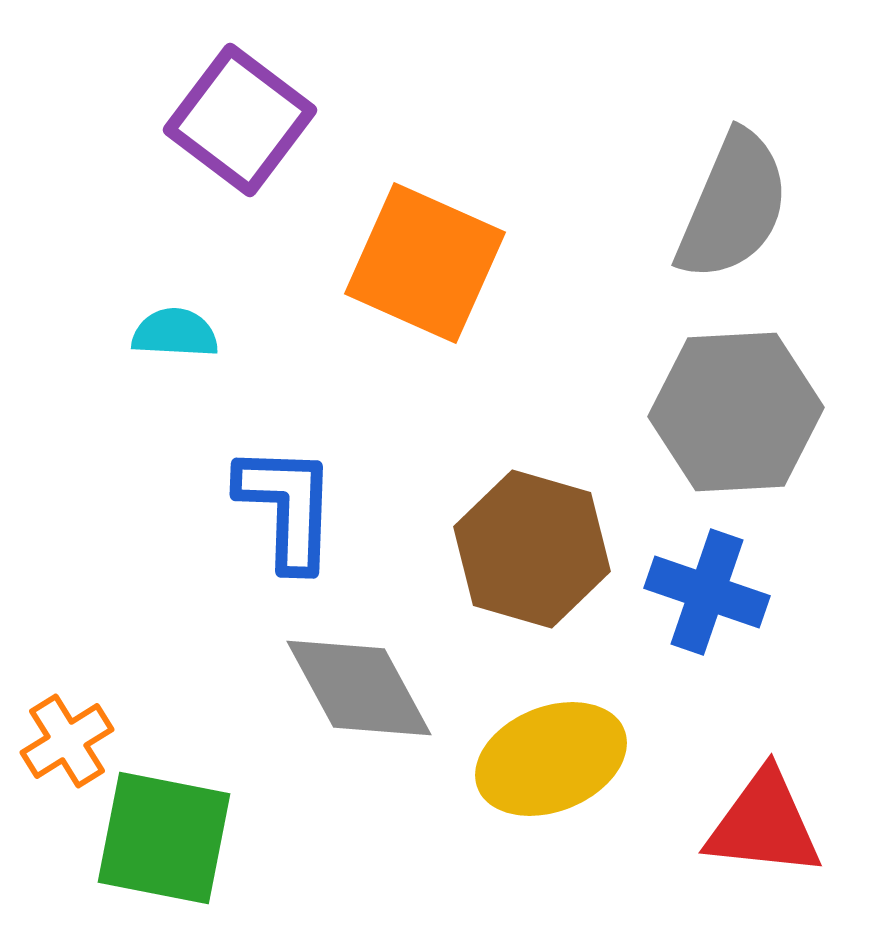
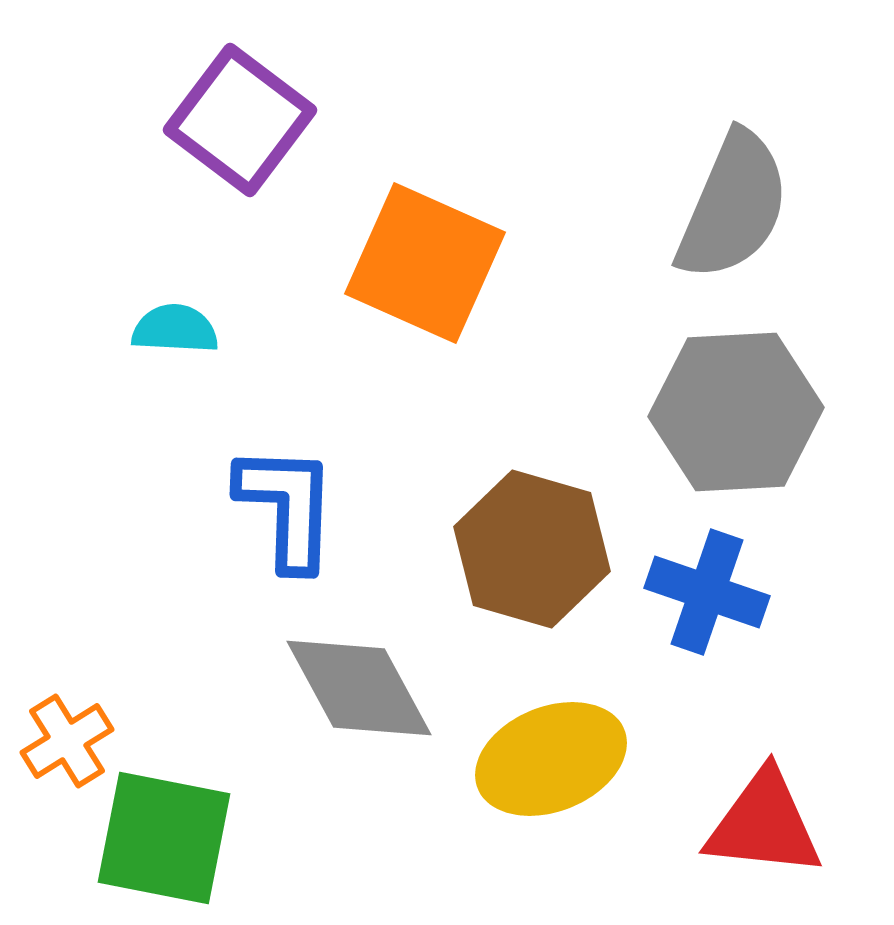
cyan semicircle: moved 4 px up
